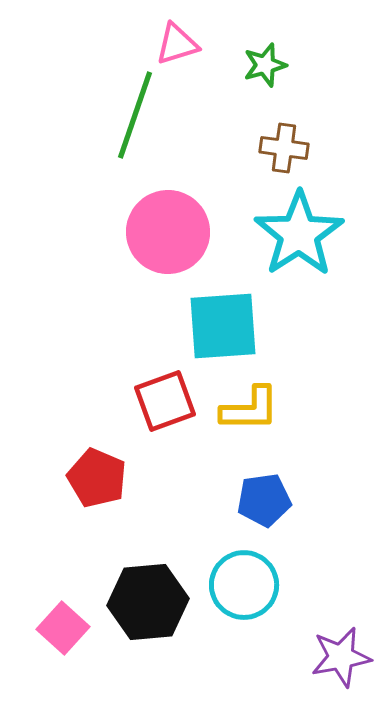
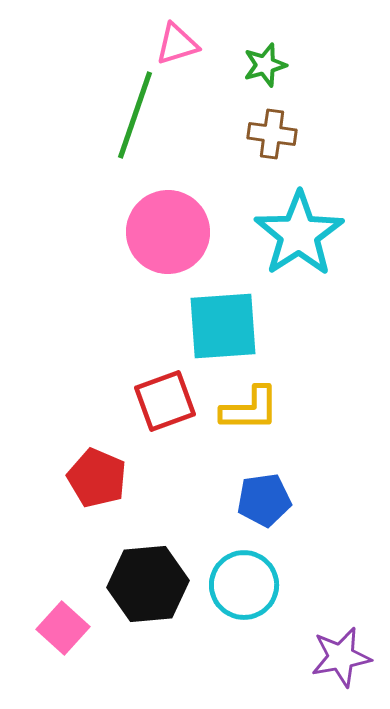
brown cross: moved 12 px left, 14 px up
black hexagon: moved 18 px up
